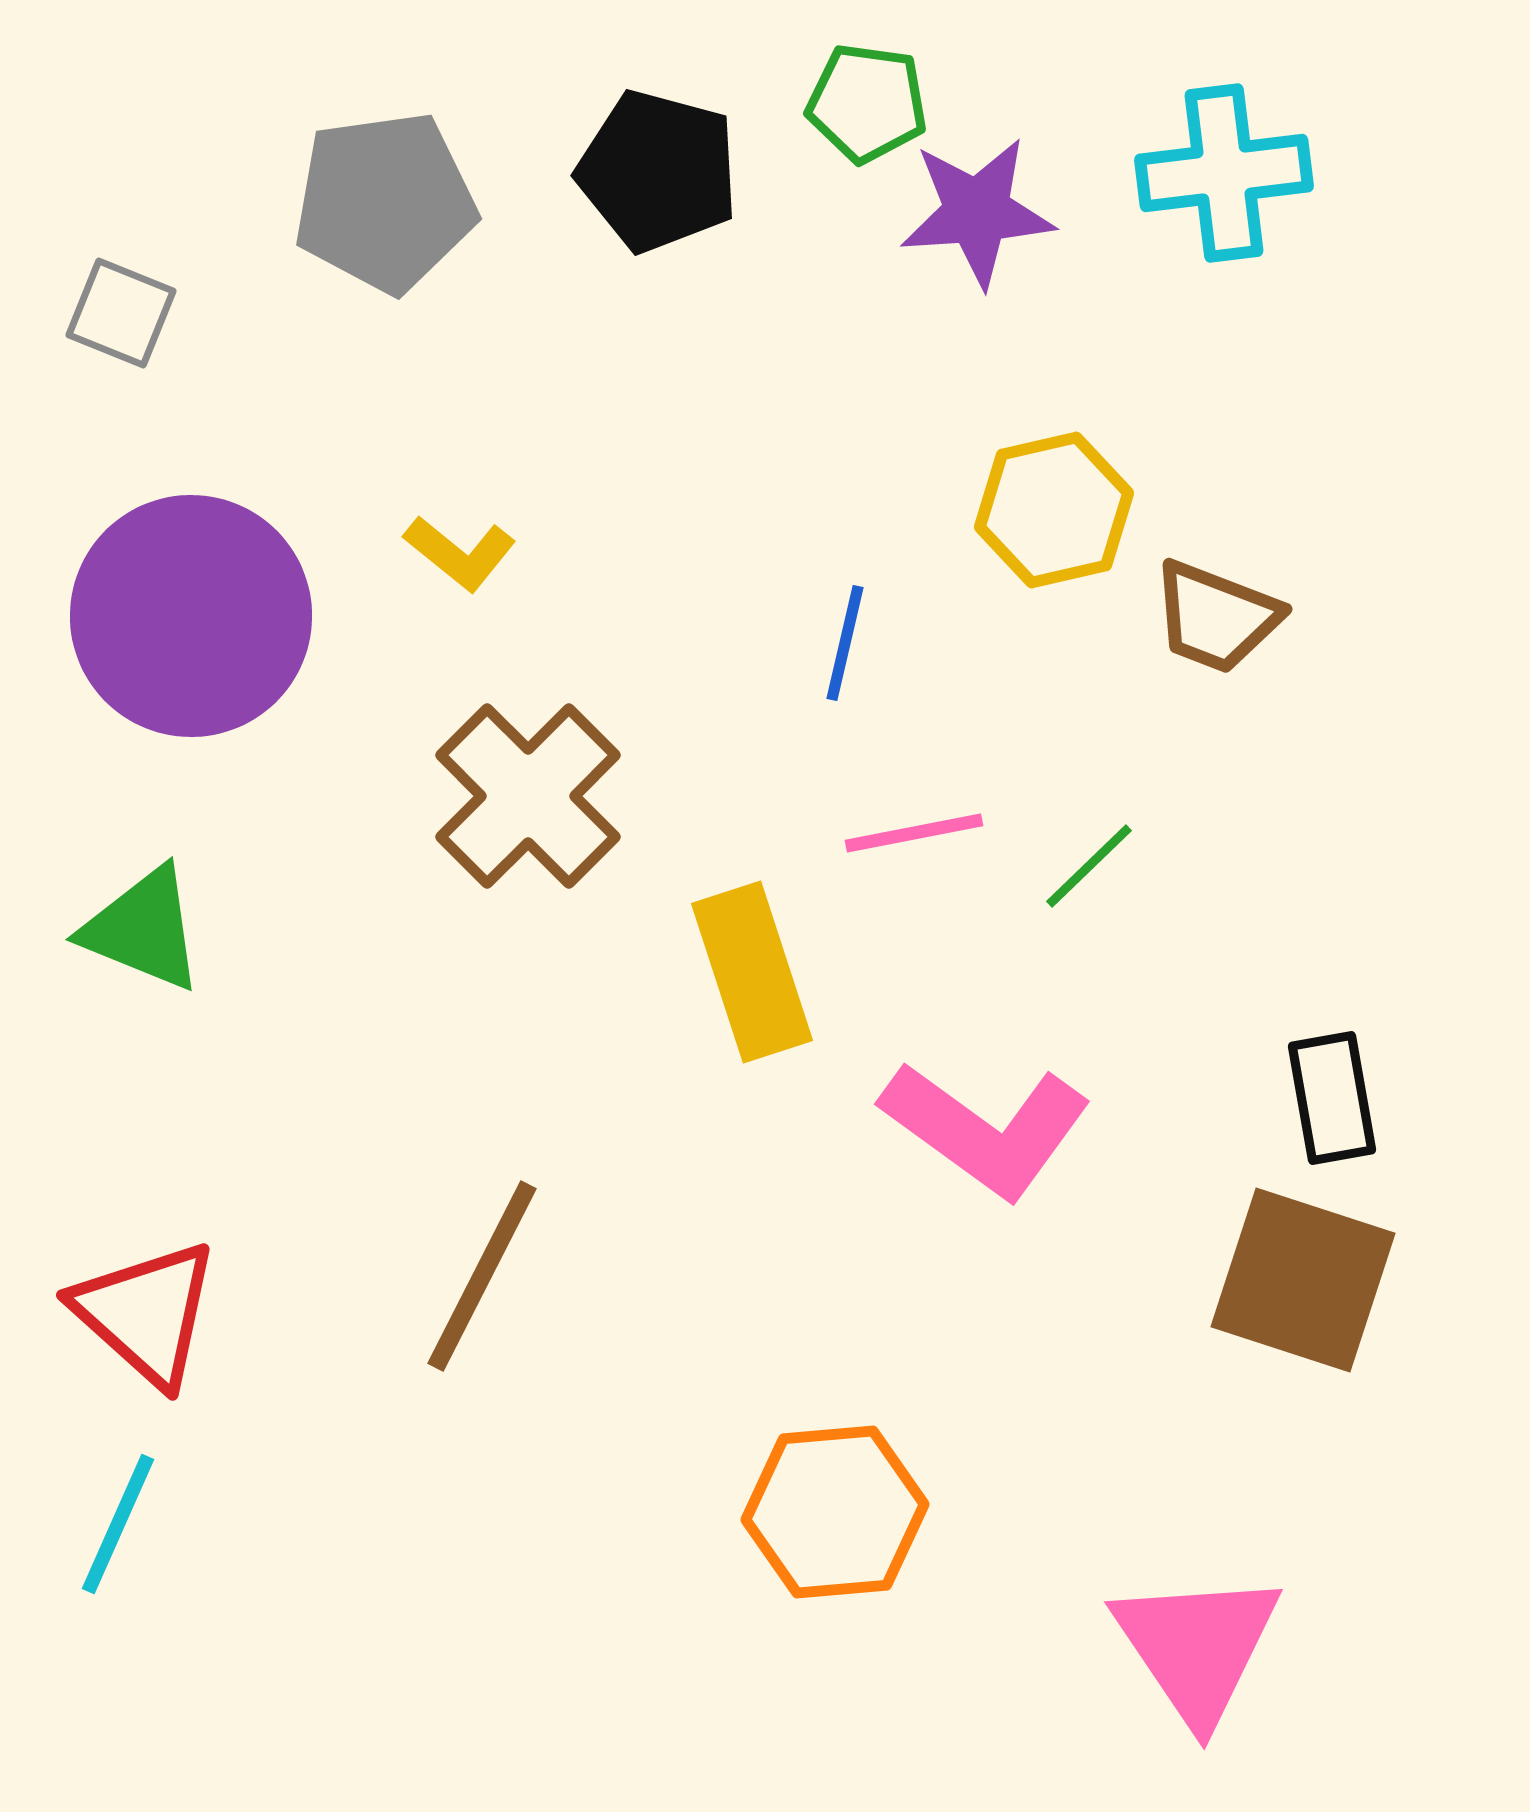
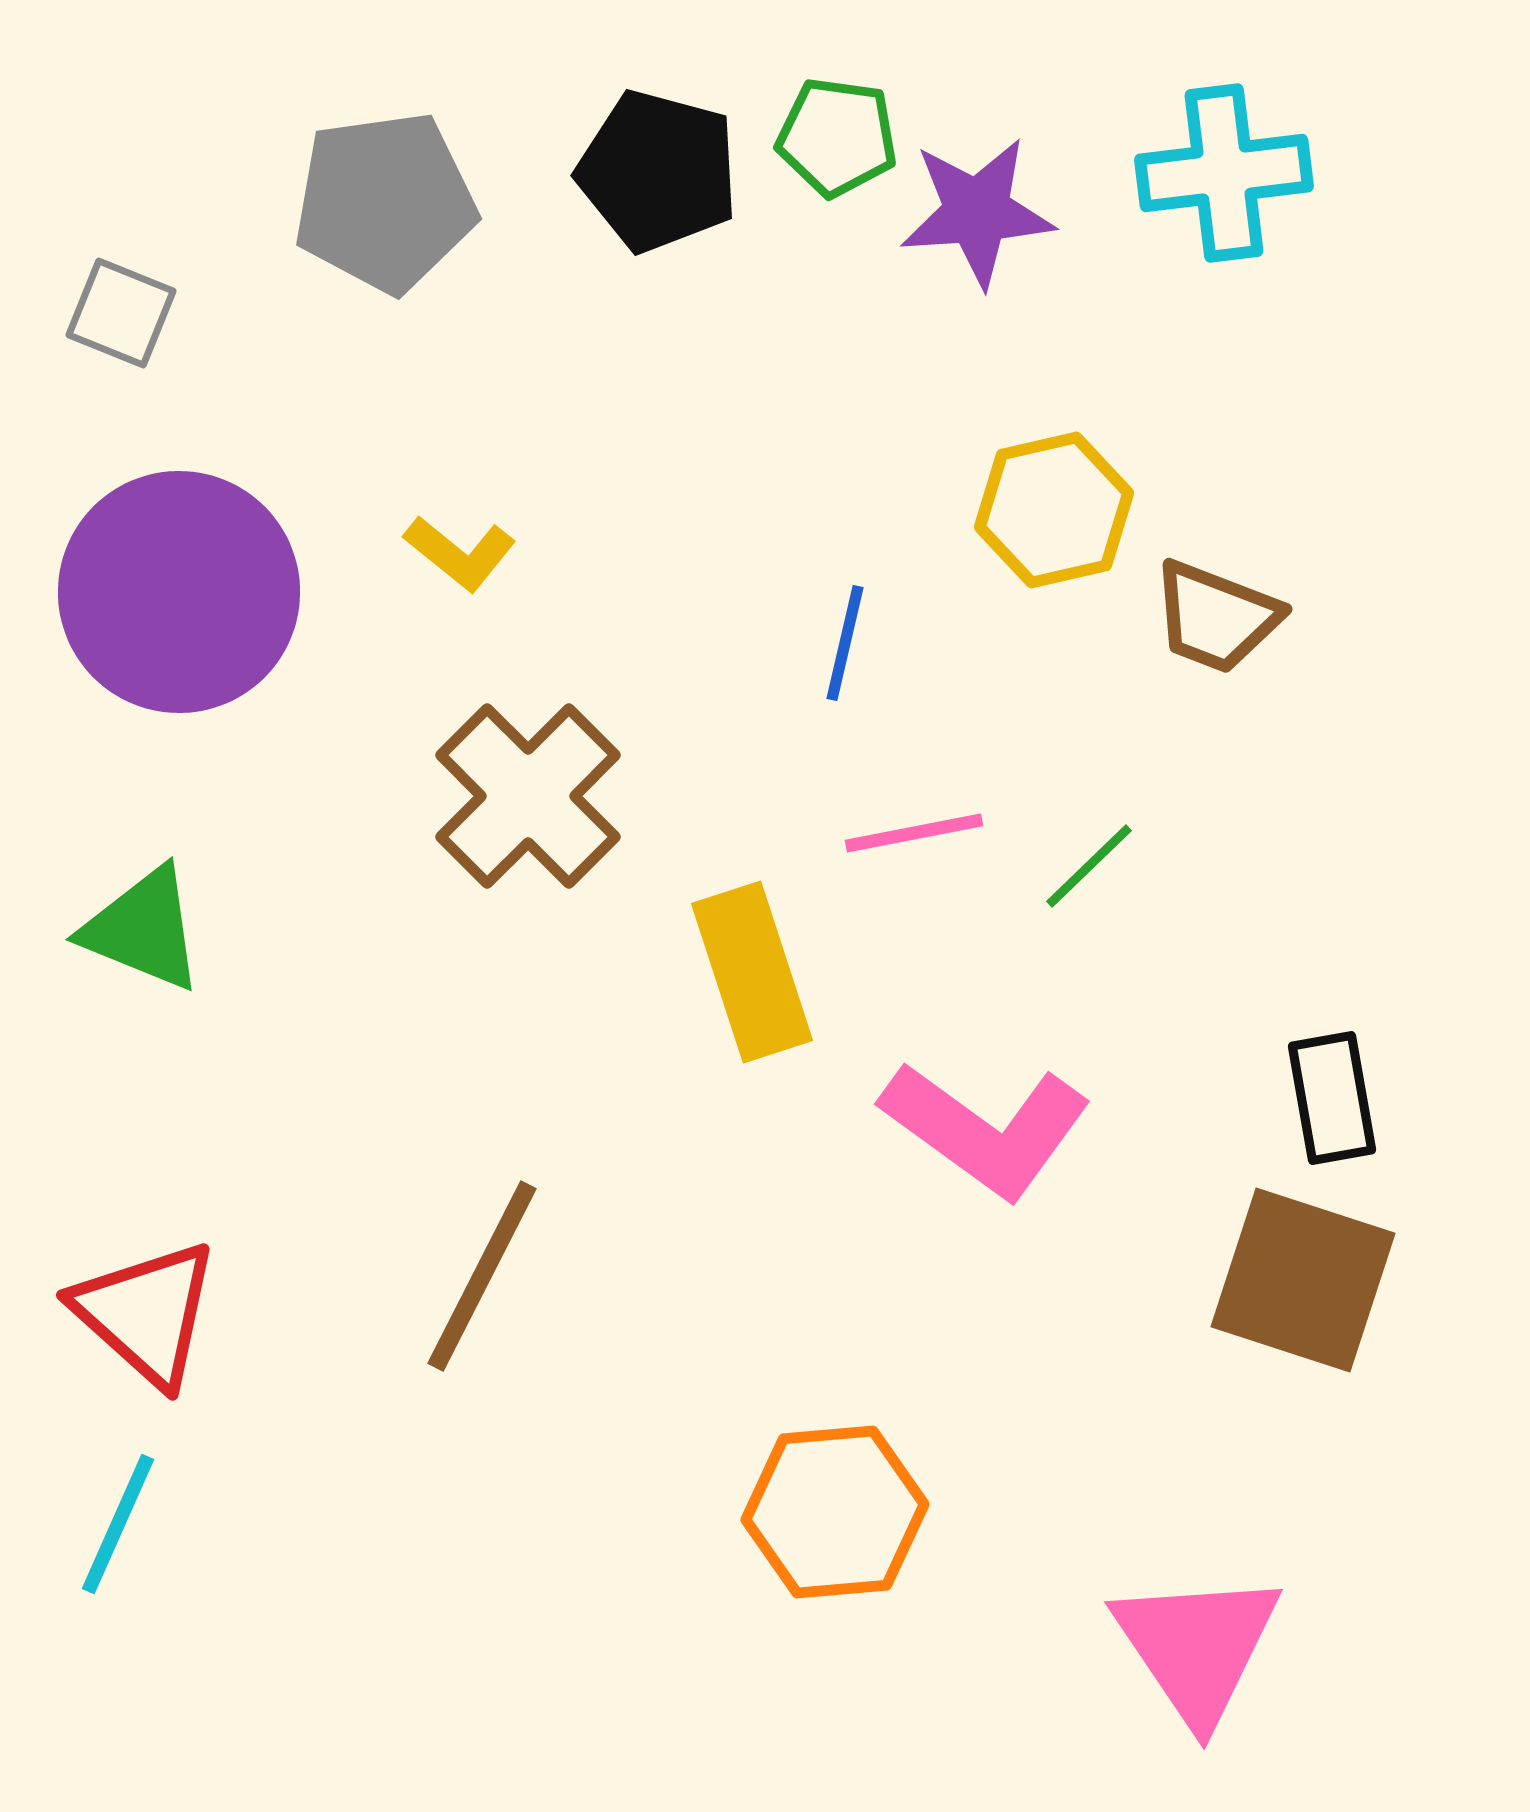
green pentagon: moved 30 px left, 34 px down
purple circle: moved 12 px left, 24 px up
